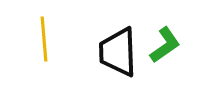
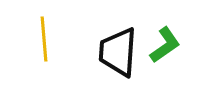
black trapezoid: rotated 6 degrees clockwise
